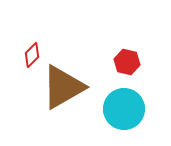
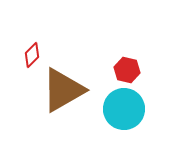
red hexagon: moved 8 px down
brown triangle: moved 3 px down
